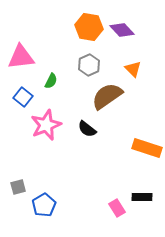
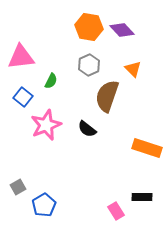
brown semicircle: rotated 36 degrees counterclockwise
gray square: rotated 14 degrees counterclockwise
pink rectangle: moved 1 px left, 3 px down
